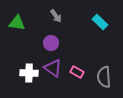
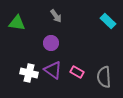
cyan rectangle: moved 8 px right, 1 px up
purple triangle: moved 2 px down
white cross: rotated 12 degrees clockwise
